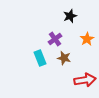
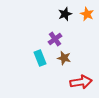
black star: moved 5 px left, 2 px up
orange star: moved 25 px up; rotated 16 degrees counterclockwise
red arrow: moved 4 px left, 2 px down
